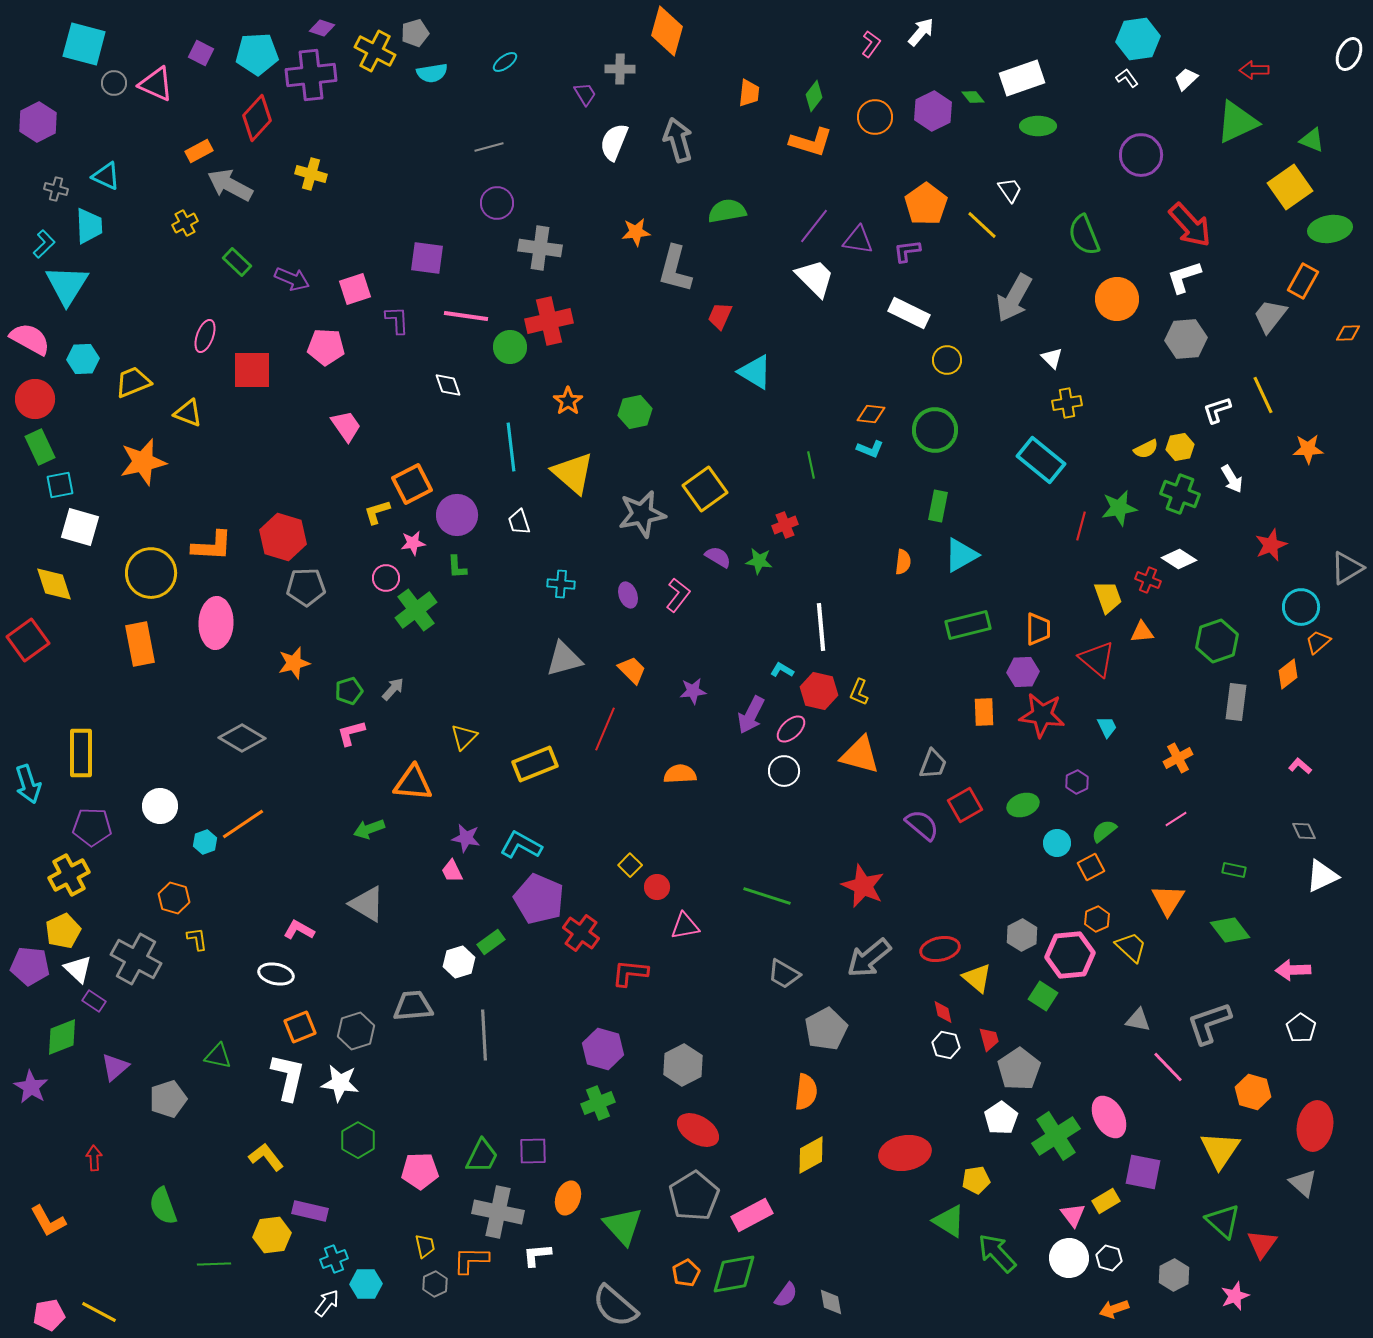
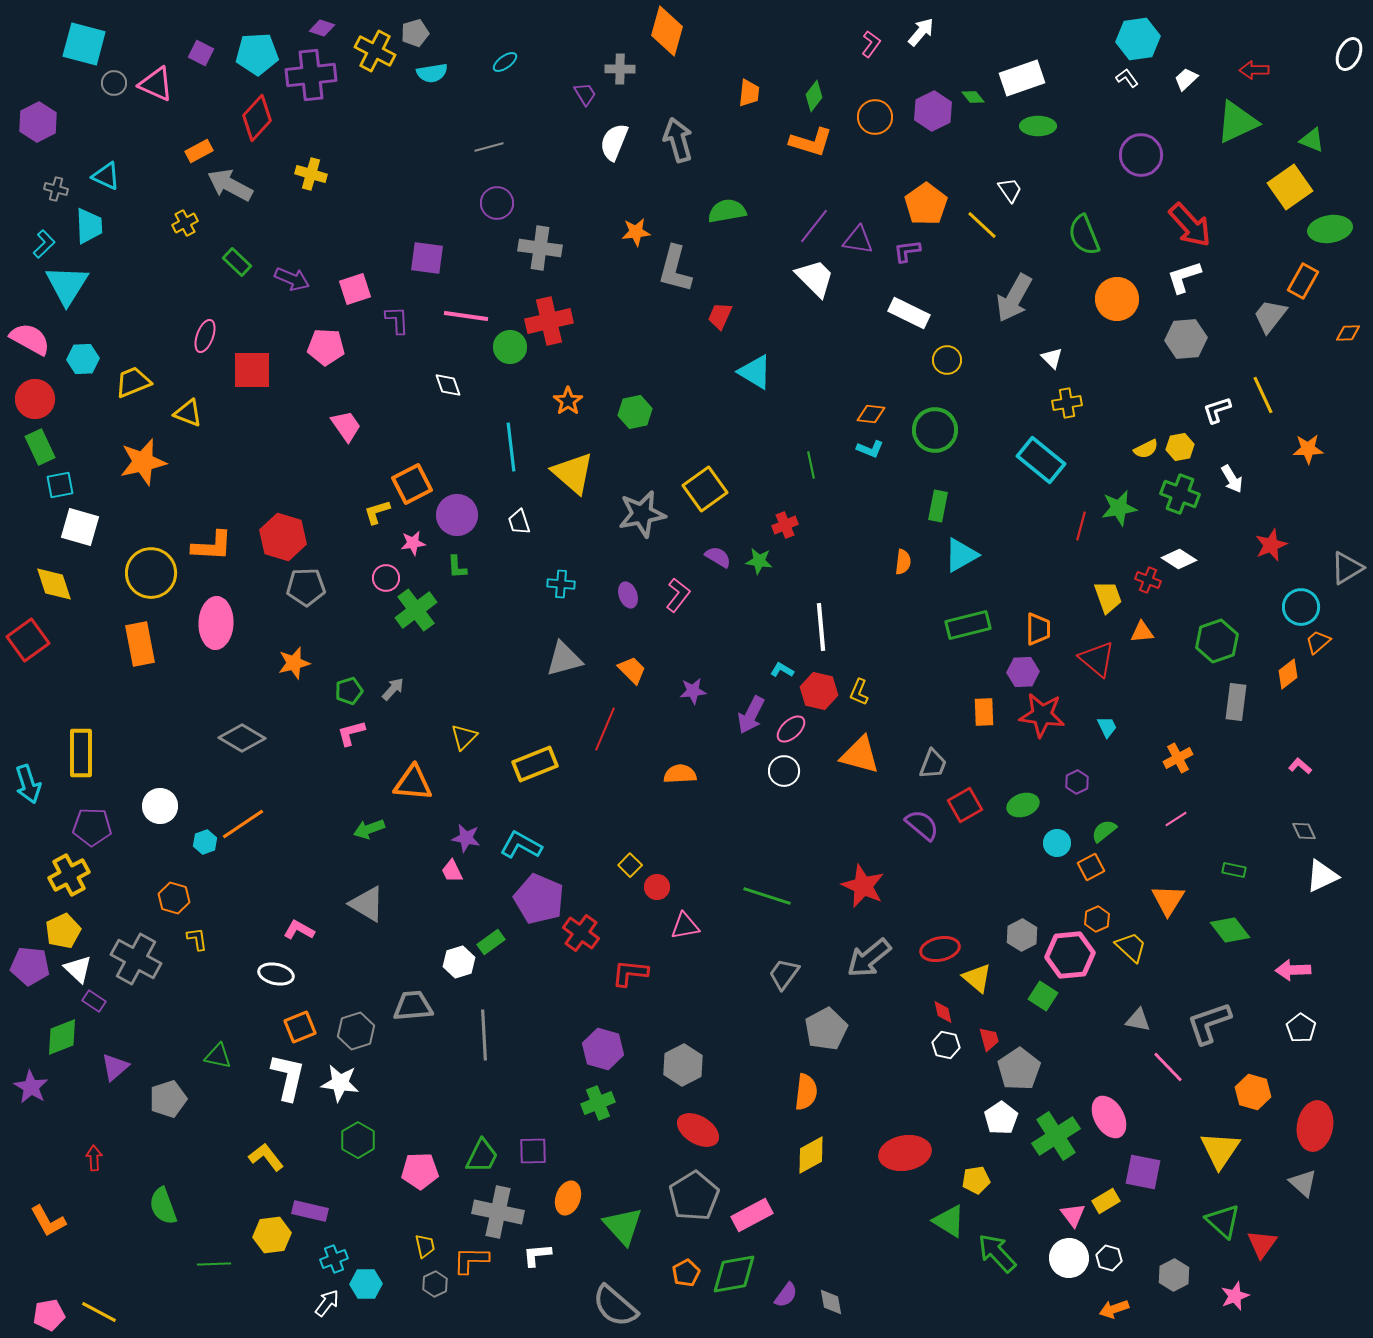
gray trapezoid at (784, 974): rotated 96 degrees clockwise
